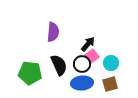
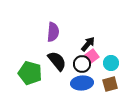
black semicircle: moved 2 px left, 4 px up; rotated 15 degrees counterclockwise
green pentagon: rotated 10 degrees clockwise
